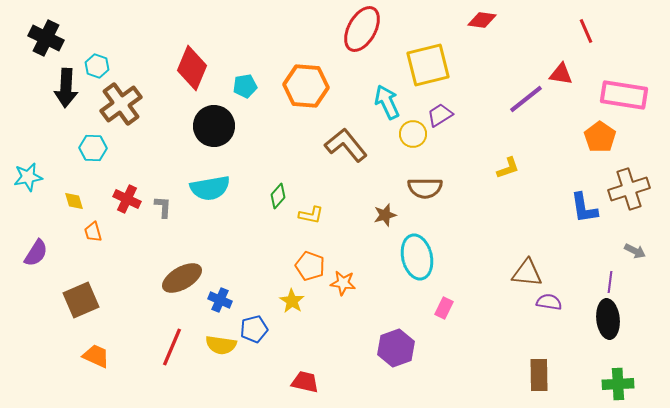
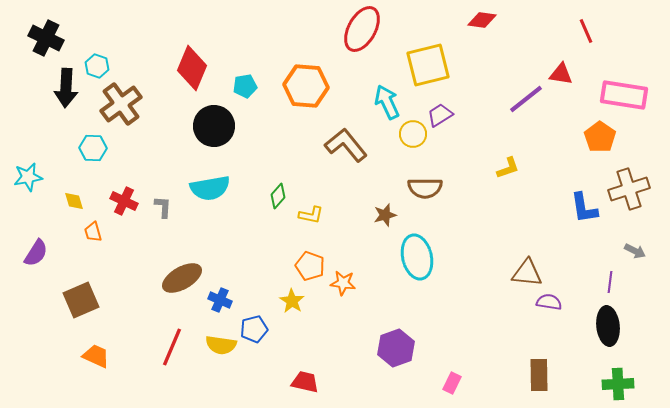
red cross at (127, 199): moved 3 px left, 2 px down
pink rectangle at (444, 308): moved 8 px right, 75 px down
black ellipse at (608, 319): moved 7 px down
